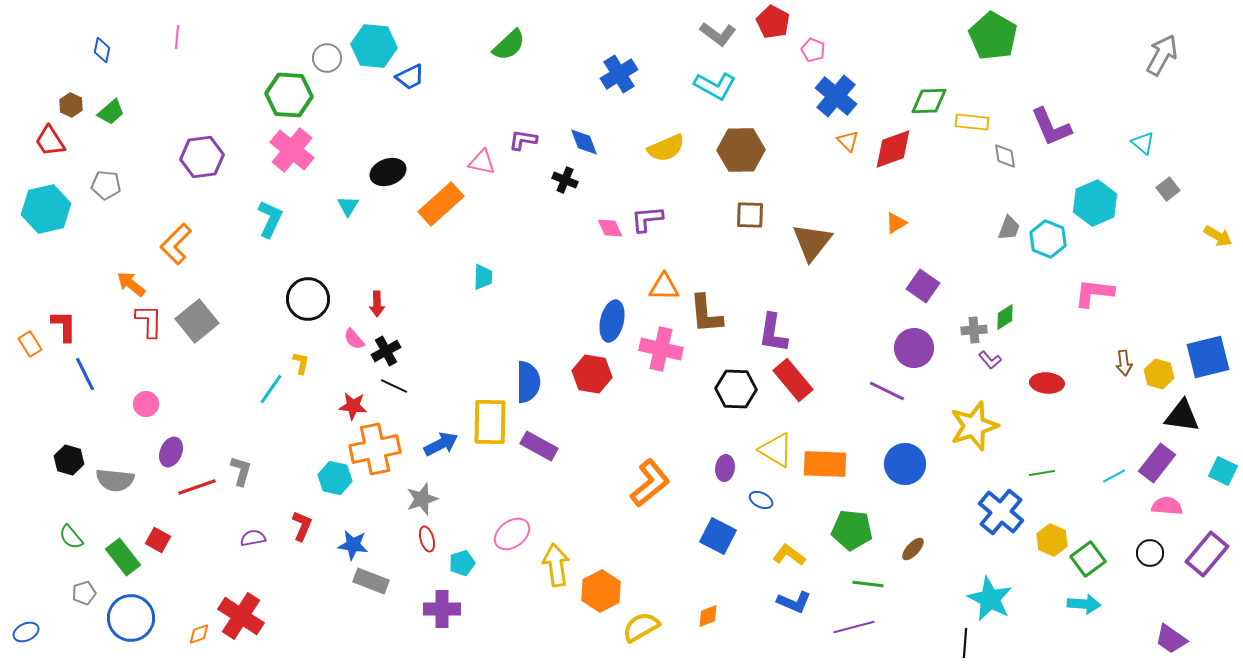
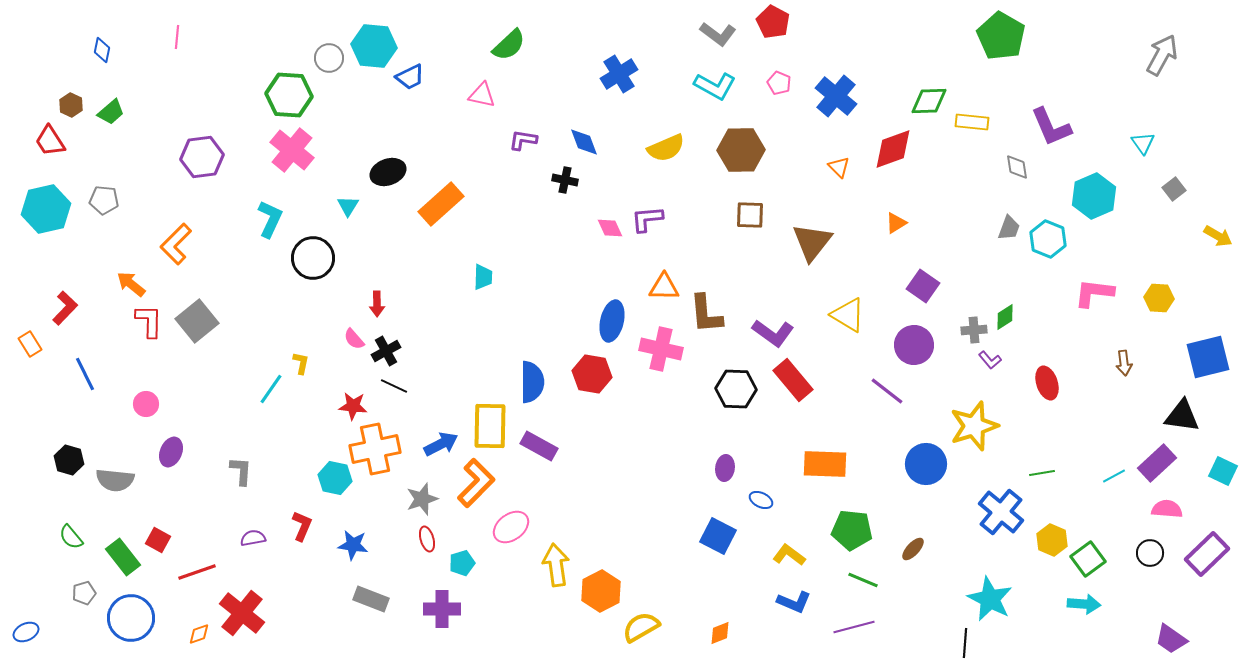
green pentagon at (993, 36): moved 8 px right
pink pentagon at (813, 50): moved 34 px left, 33 px down
gray circle at (327, 58): moved 2 px right
orange triangle at (848, 141): moved 9 px left, 26 px down
cyan triangle at (1143, 143): rotated 15 degrees clockwise
gray diamond at (1005, 156): moved 12 px right, 11 px down
pink triangle at (482, 162): moved 67 px up
black cross at (565, 180): rotated 10 degrees counterclockwise
gray pentagon at (106, 185): moved 2 px left, 15 px down
gray square at (1168, 189): moved 6 px right
cyan hexagon at (1095, 203): moved 1 px left, 7 px up
black circle at (308, 299): moved 5 px right, 41 px up
red L-shape at (64, 326): moved 1 px right, 18 px up; rotated 44 degrees clockwise
purple L-shape at (773, 333): rotated 63 degrees counterclockwise
purple circle at (914, 348): moved 3 px up
yellow hexagon at (1159, 374): moved 76 px up; rotated 12 degrees counterclockwise
blue semicircle at (528, 382): moved 4 px right
red ellipse at (1047, 383): rotated 68 degrees clockwise
purple line at (887, 391): rotated 12 degrees clockwise
yellow rectangle at (490, 422): moved 4 px down
yellow triangle at (776, 450): moved 72 px right, 135 px up
purple rectangle at (1157, 463): rotated 9 degrees clockwise
blue circle at (905, 464): moved 21 px right
gray L-shape at (241, 471): rotated 12 degrees counterclockwise
orange L-shape at (650, 483): moved 174 px left; rotated 6 degrees counterclockwise
red line at (197, 487): moved 85 px down
pink semicircle at (1167, 506): moved 3 px down
pink ellipse at (512, 534): moved 1 px left, 7 px up
purple rectangle at (1207, 554): rotated 6 degrees clockwise
gray rectangle at (371, 581): moved 18 px down
green line at (868, 584): moved 5 px left, 4 px up; rotated 16 degrees clockwise
red cross at (241, 616): moved 1 px right, 3 px up; rotated 6 degrees clockwise
orange diamond at (708, 616): moved 12 px right, 17 px down
